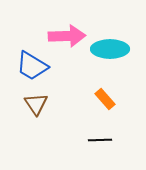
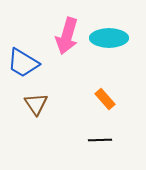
pink arrow: rotated 108 degrees clockwise
cyan ellipse: moved 1 px left, 11 px up
blue trapezoid: moved 9 px left, 3 px up
